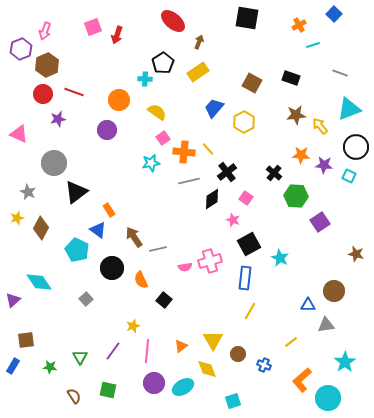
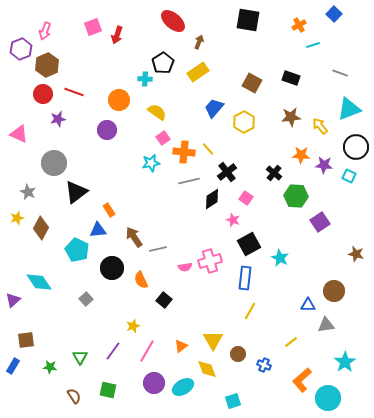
black square at (247, 18): moved 1 px right, 2 px down
brown star at (296, 115): moved 5 px left, 2 px down
blue triangle at (98, 230): rotated 42 degrees counterclockwise
pink line at (147, 351): rotated 25 degrees clockwise
